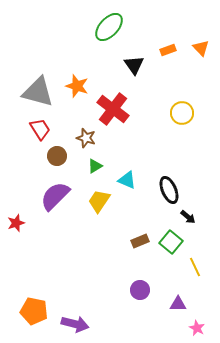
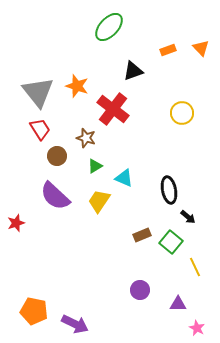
black triangle: moved 1 px left, 6 px down; rotated 45 degrees clockwise
gray triangle: rotated 36 degrees clockwise
cyan triangle: moved 3 px left, 2 px up
black ellipse: rotated 12 degrees clockwise
purple semicircle: rotated 92 degrees counterclockwise
brown rectangle: moved 2 px right, 6 px up
purple arrow: rotated 12 degrees clockwise
